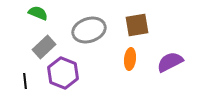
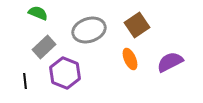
brown square: rotated 25 degrees counterclockwise
orange ellipse: rotated 30 degrees counterclockwise
purple hexagon: moved 2 px right
